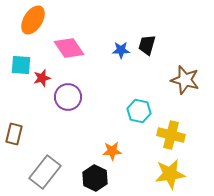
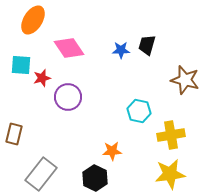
yellow cross: rotated 24 degrees counterclockwise
gray rectangle: moved 4 px left, 2 px down
